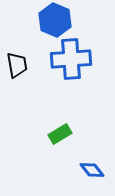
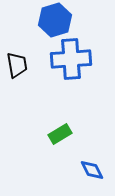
blue hexagon: rotated 20 degrees clockwise
blue diamond: rotated 10 degrees clockwise
